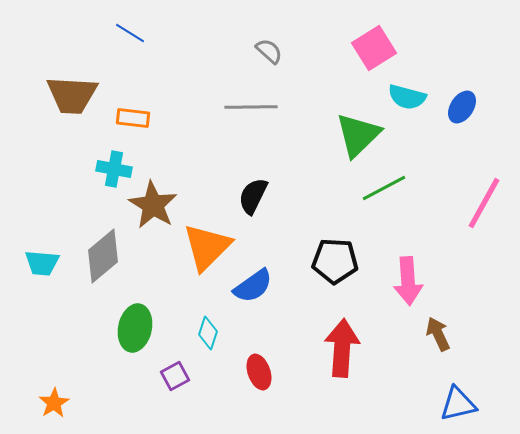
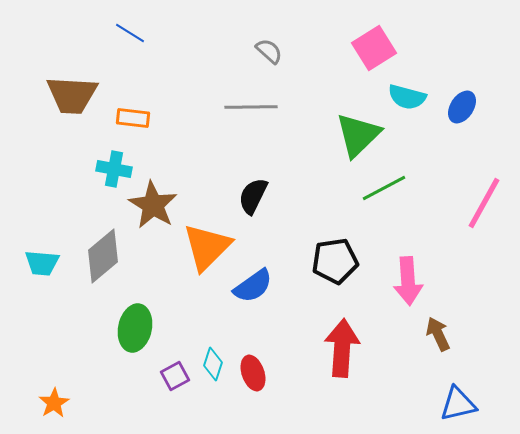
black pentagon: rotated 12 degrees counterclockwise
cyan diamond: moved 5 px right, 31 px down
red ellipse: moved 6 px left, 1 px down
